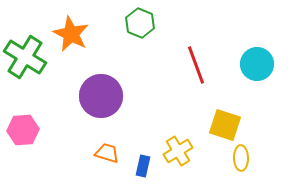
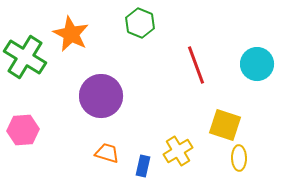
yellow ellipse: moved 2 px left
